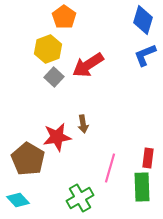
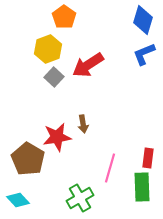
blue L-shape: moved 1 px left, 1 px up
